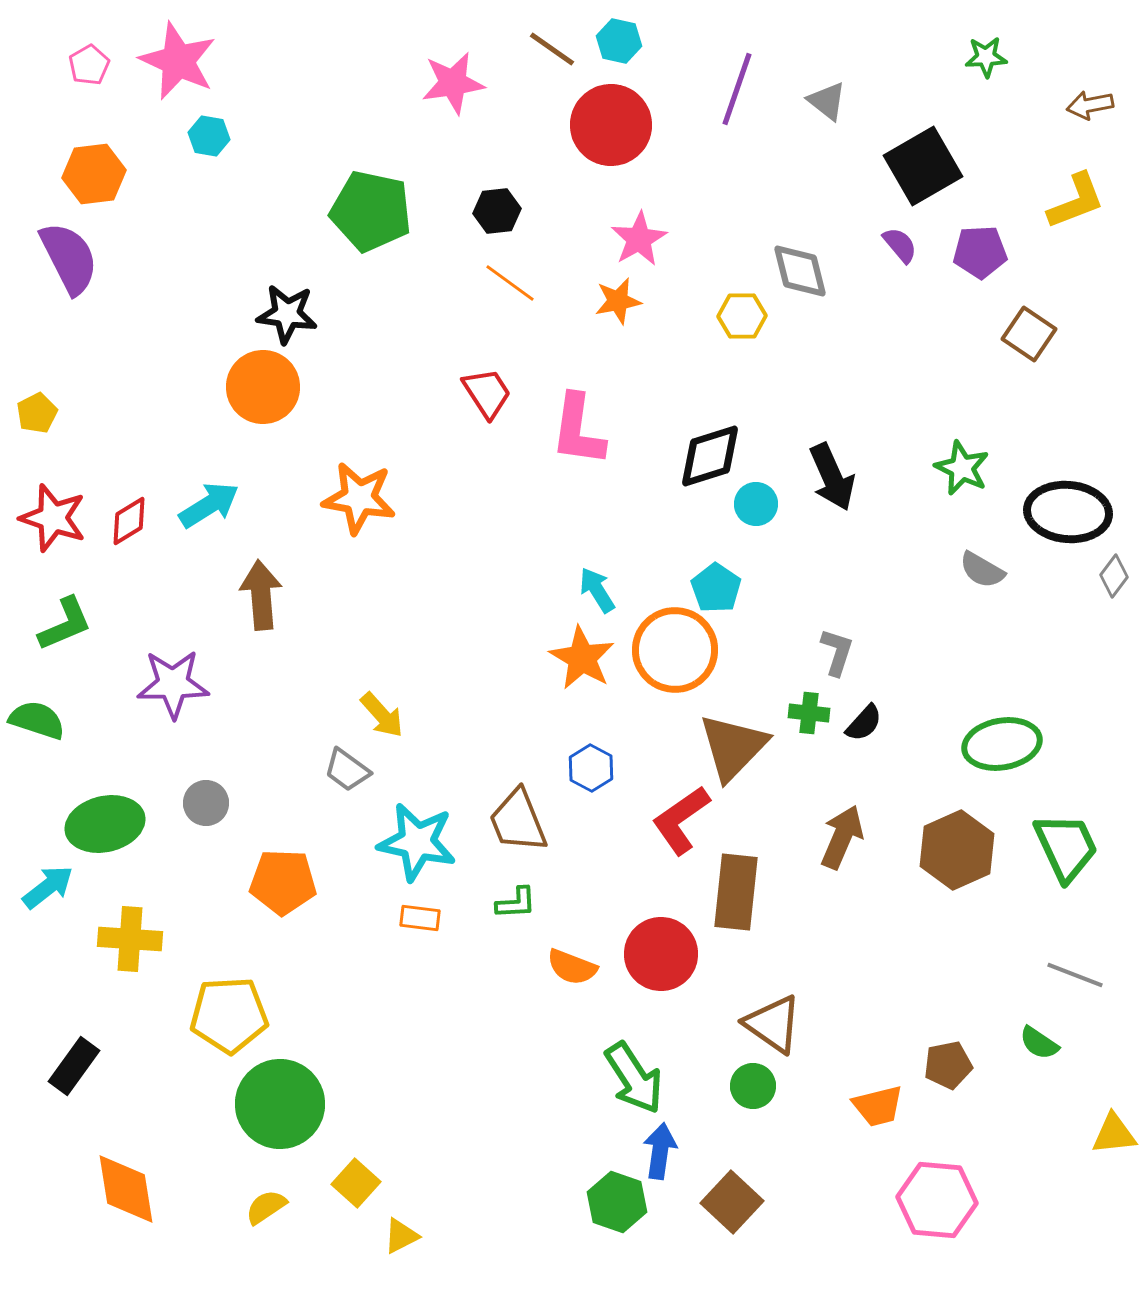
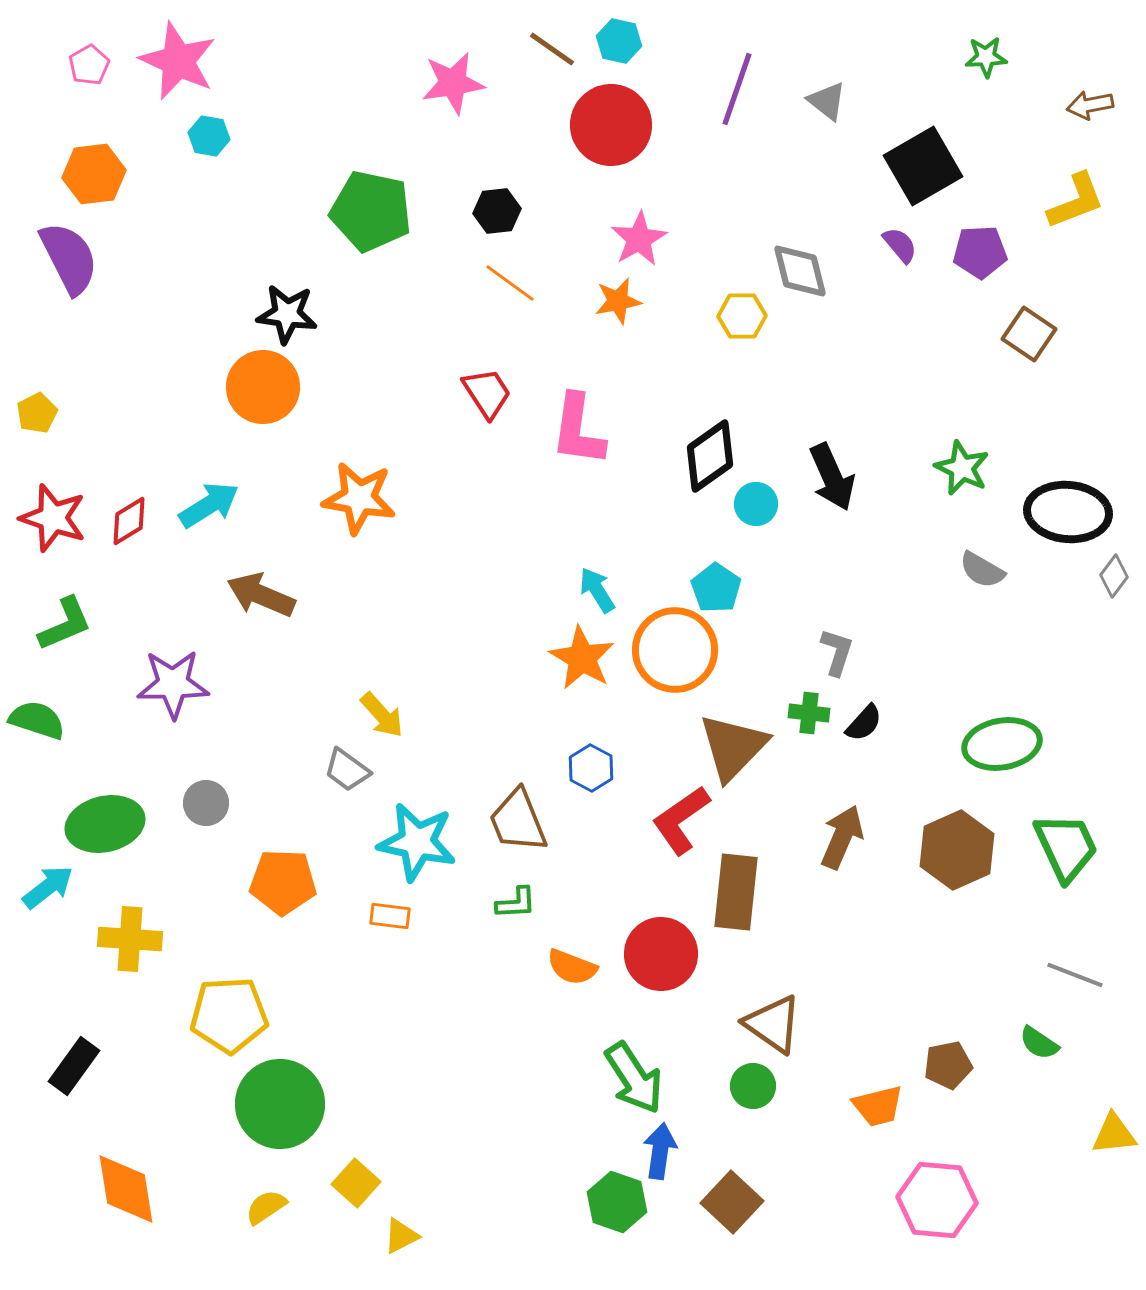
black diamond at (710, 456): rotated 18 degrees counterclockwise
brown arrow at (261, 595): rotated 62 degrees counterclockwise
orange rectangle at (420, 918): moved 30 px left, 2 px up
